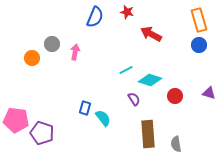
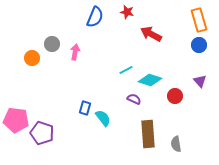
purple triangle: moved 9 px left, 12 px up; rotated 32 degrees clockwise
purple semicircle: rotated 32 degrees counterclockwise
